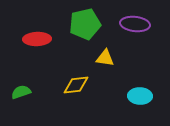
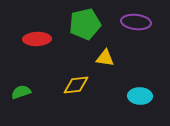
purple ellipse: moved 1 px right, 2 px up
